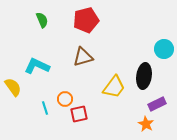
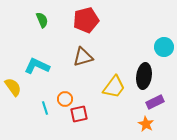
cyan circle: moved 2 px up
purple rectangle: moved 2 px left, 2 px up
